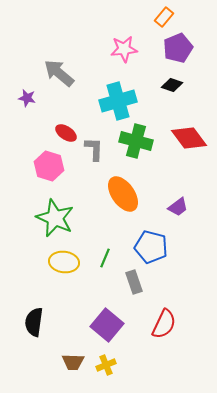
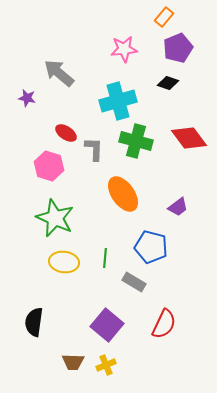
black diamond: moved 4 px left, 2 px up
green line: rotated 18 degrees counterclockwise
gray rectangle: rotated 40 degrees counterclockwise
